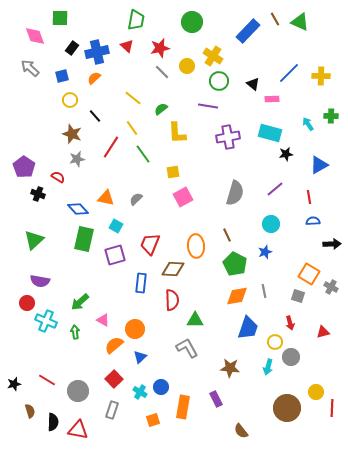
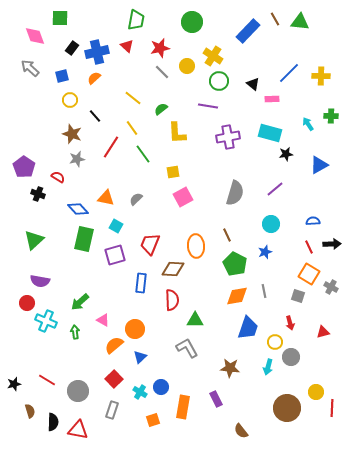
green triangle at (300, 22): rotated 18 degrees counterclockwise
red line at (309, 197): moved 50 px down; rotated 16 degrees counterclockwise
